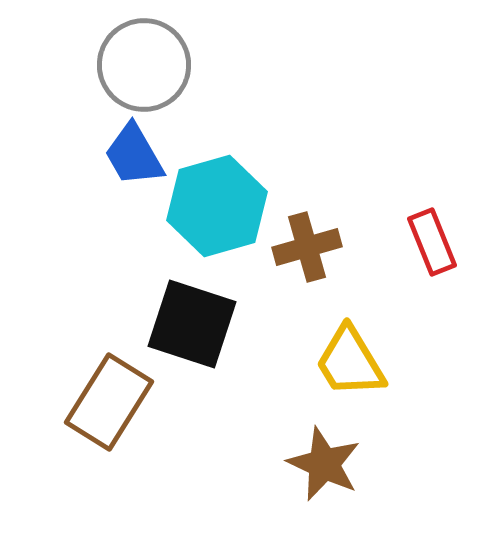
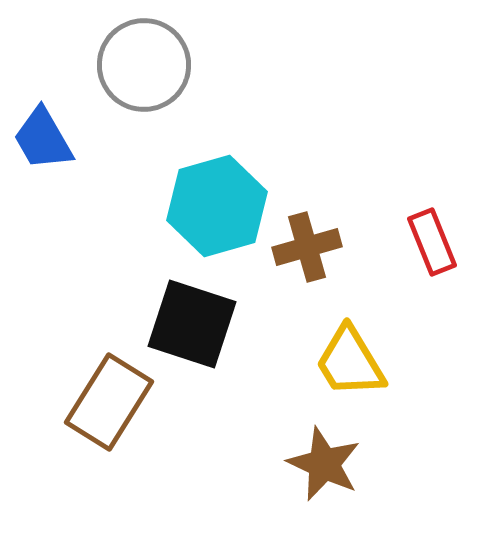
blue trapezoid: moved 91 px left, 16 px up
